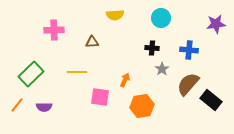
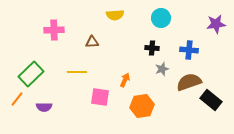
gray star: rotated 16 degrees clockwise
brown semicircle: moved 1 px right, 2 px up; rotated 30 degrees clockwise
orange line: moved 6 px up
